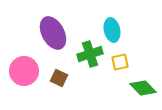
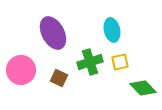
green cross: moved 8 px down
pink circle: moved 3 px left, 1 px up
